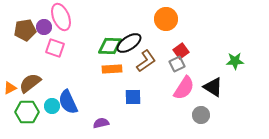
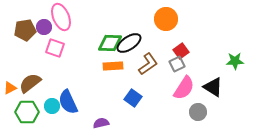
green diamond: moved 3 px up
brown L-shape: moved 2 px right, 3 px down
orange rectangle: moved 1 px right, 3 px up
blue square: moved 1 px down; rotated 36 degrees clockwise
gray circle: moved 3 px left, 3 px up
